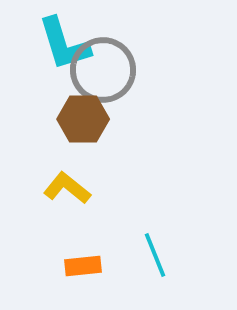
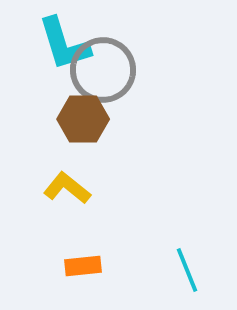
cyan line: moved 32 px right, 15 px down
